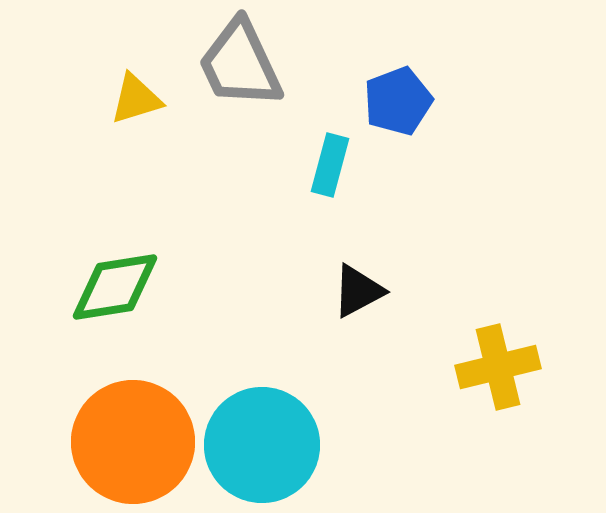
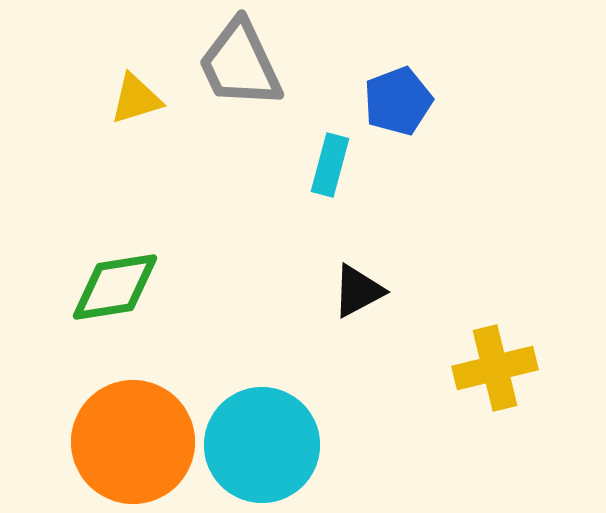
yellow cross: moved 3 px left, 1 px down
